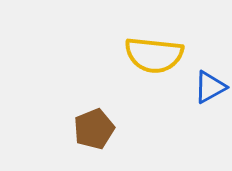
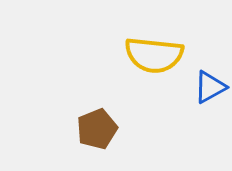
brown pentagon: moved 3 px right
